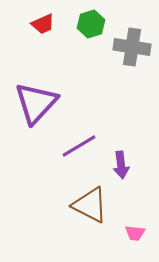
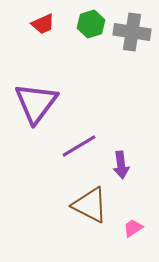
gray cross: moved 15 px up
purple triangle: rotated 6 degrees counterclockwise
pink trapezoid: moved 2 px left, 5 px up; rotated 140 degrees clockwise
